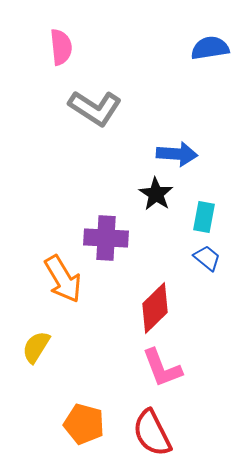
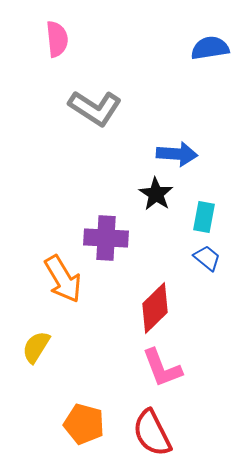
pink semicircle: moved 4 px left, 8 px up
